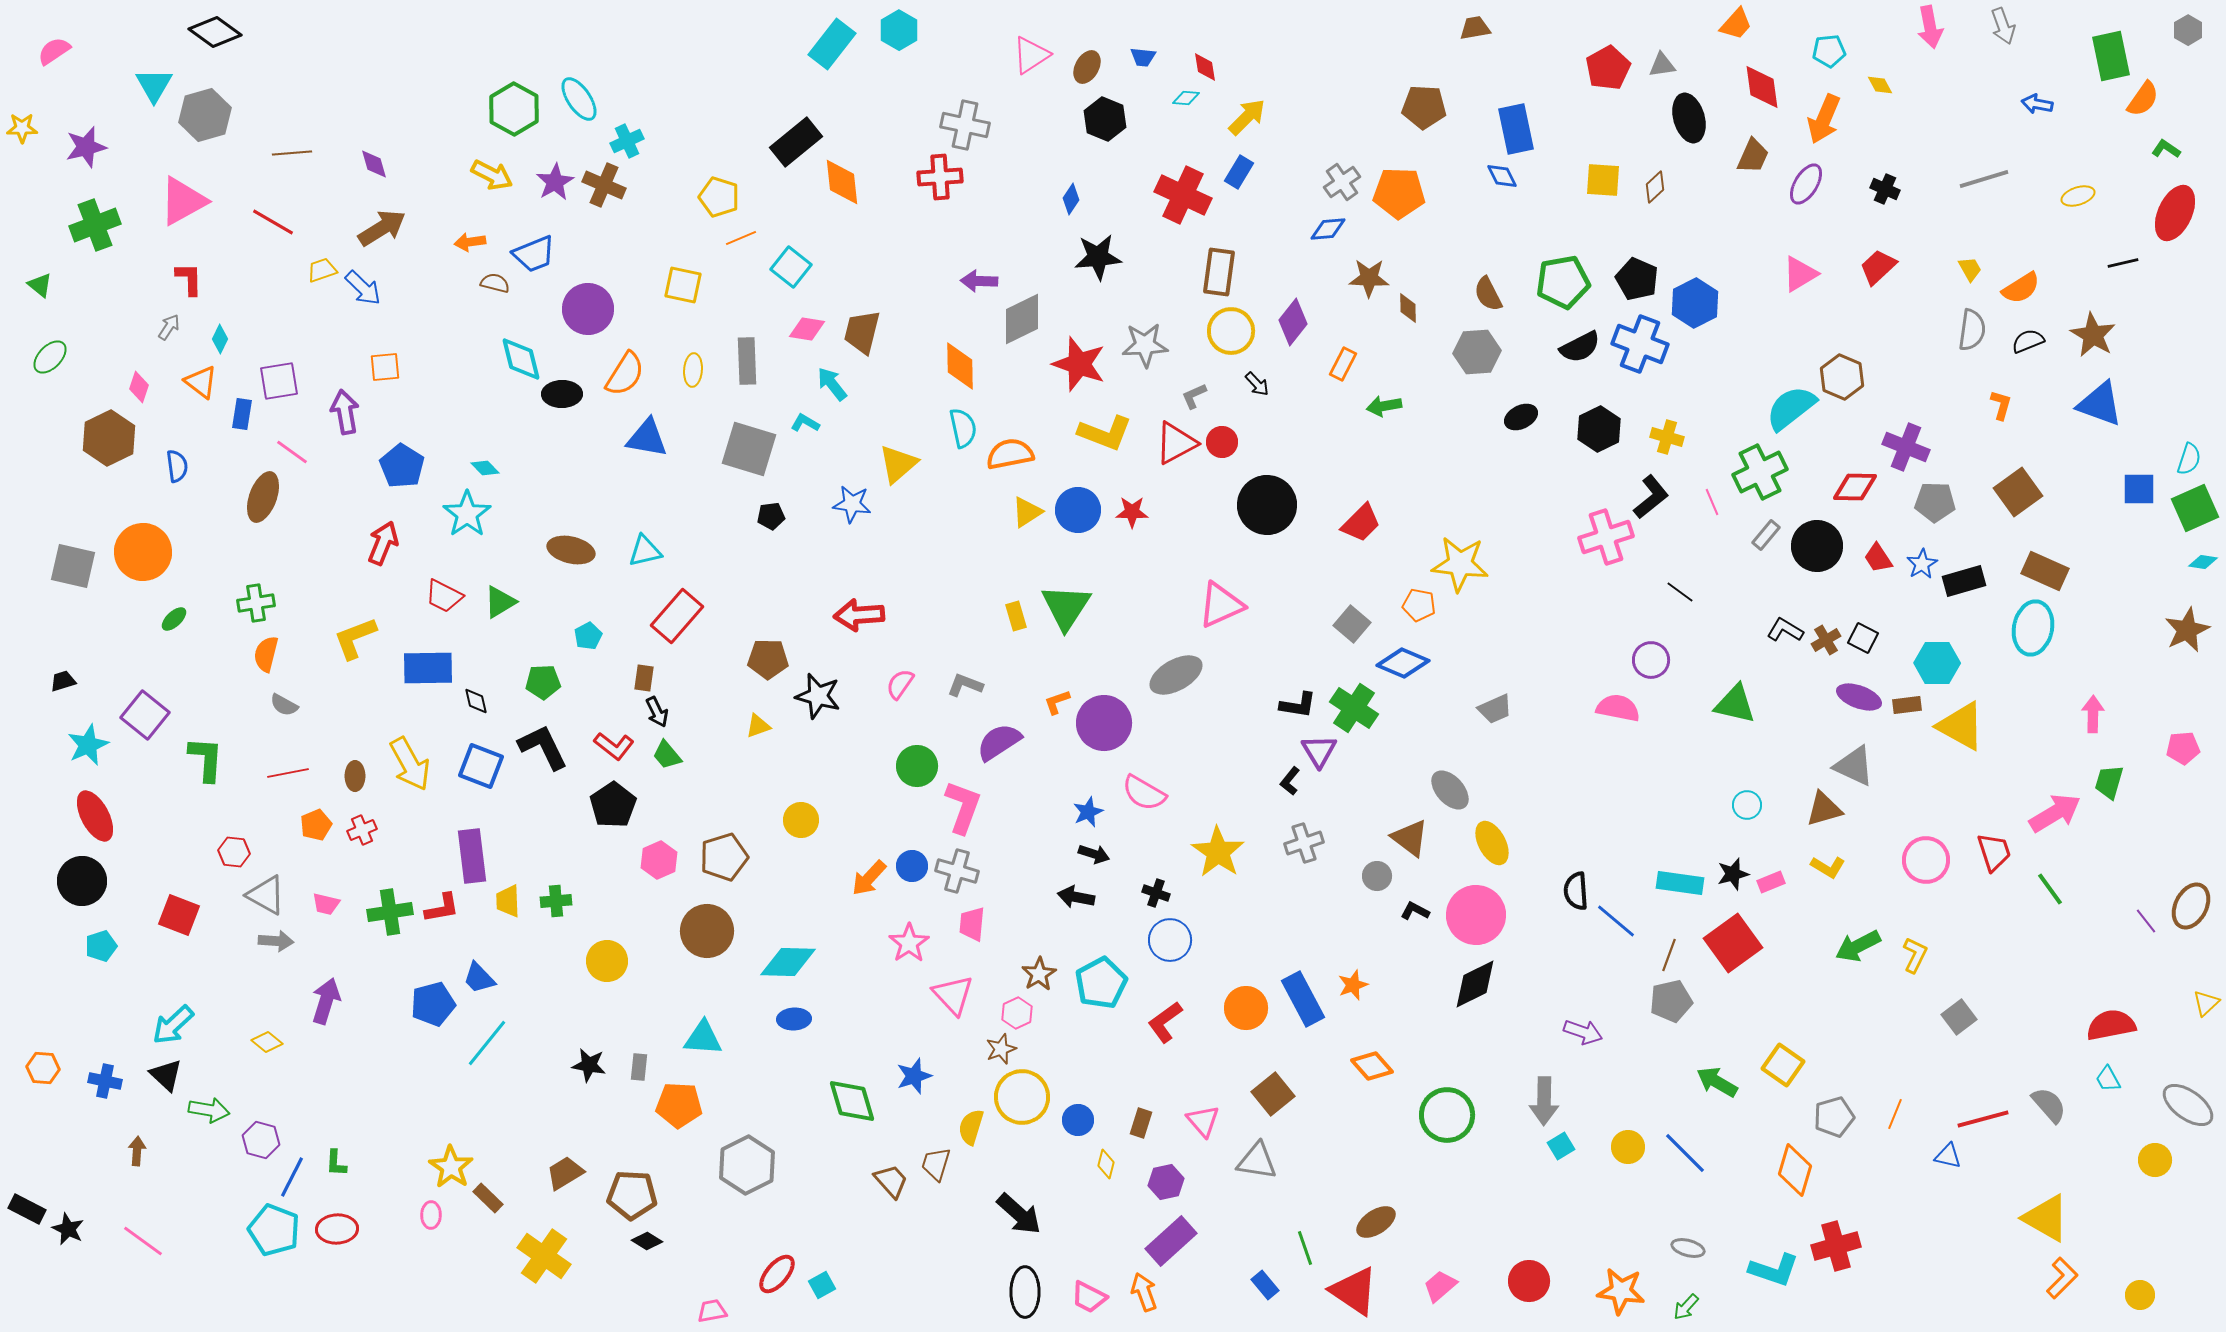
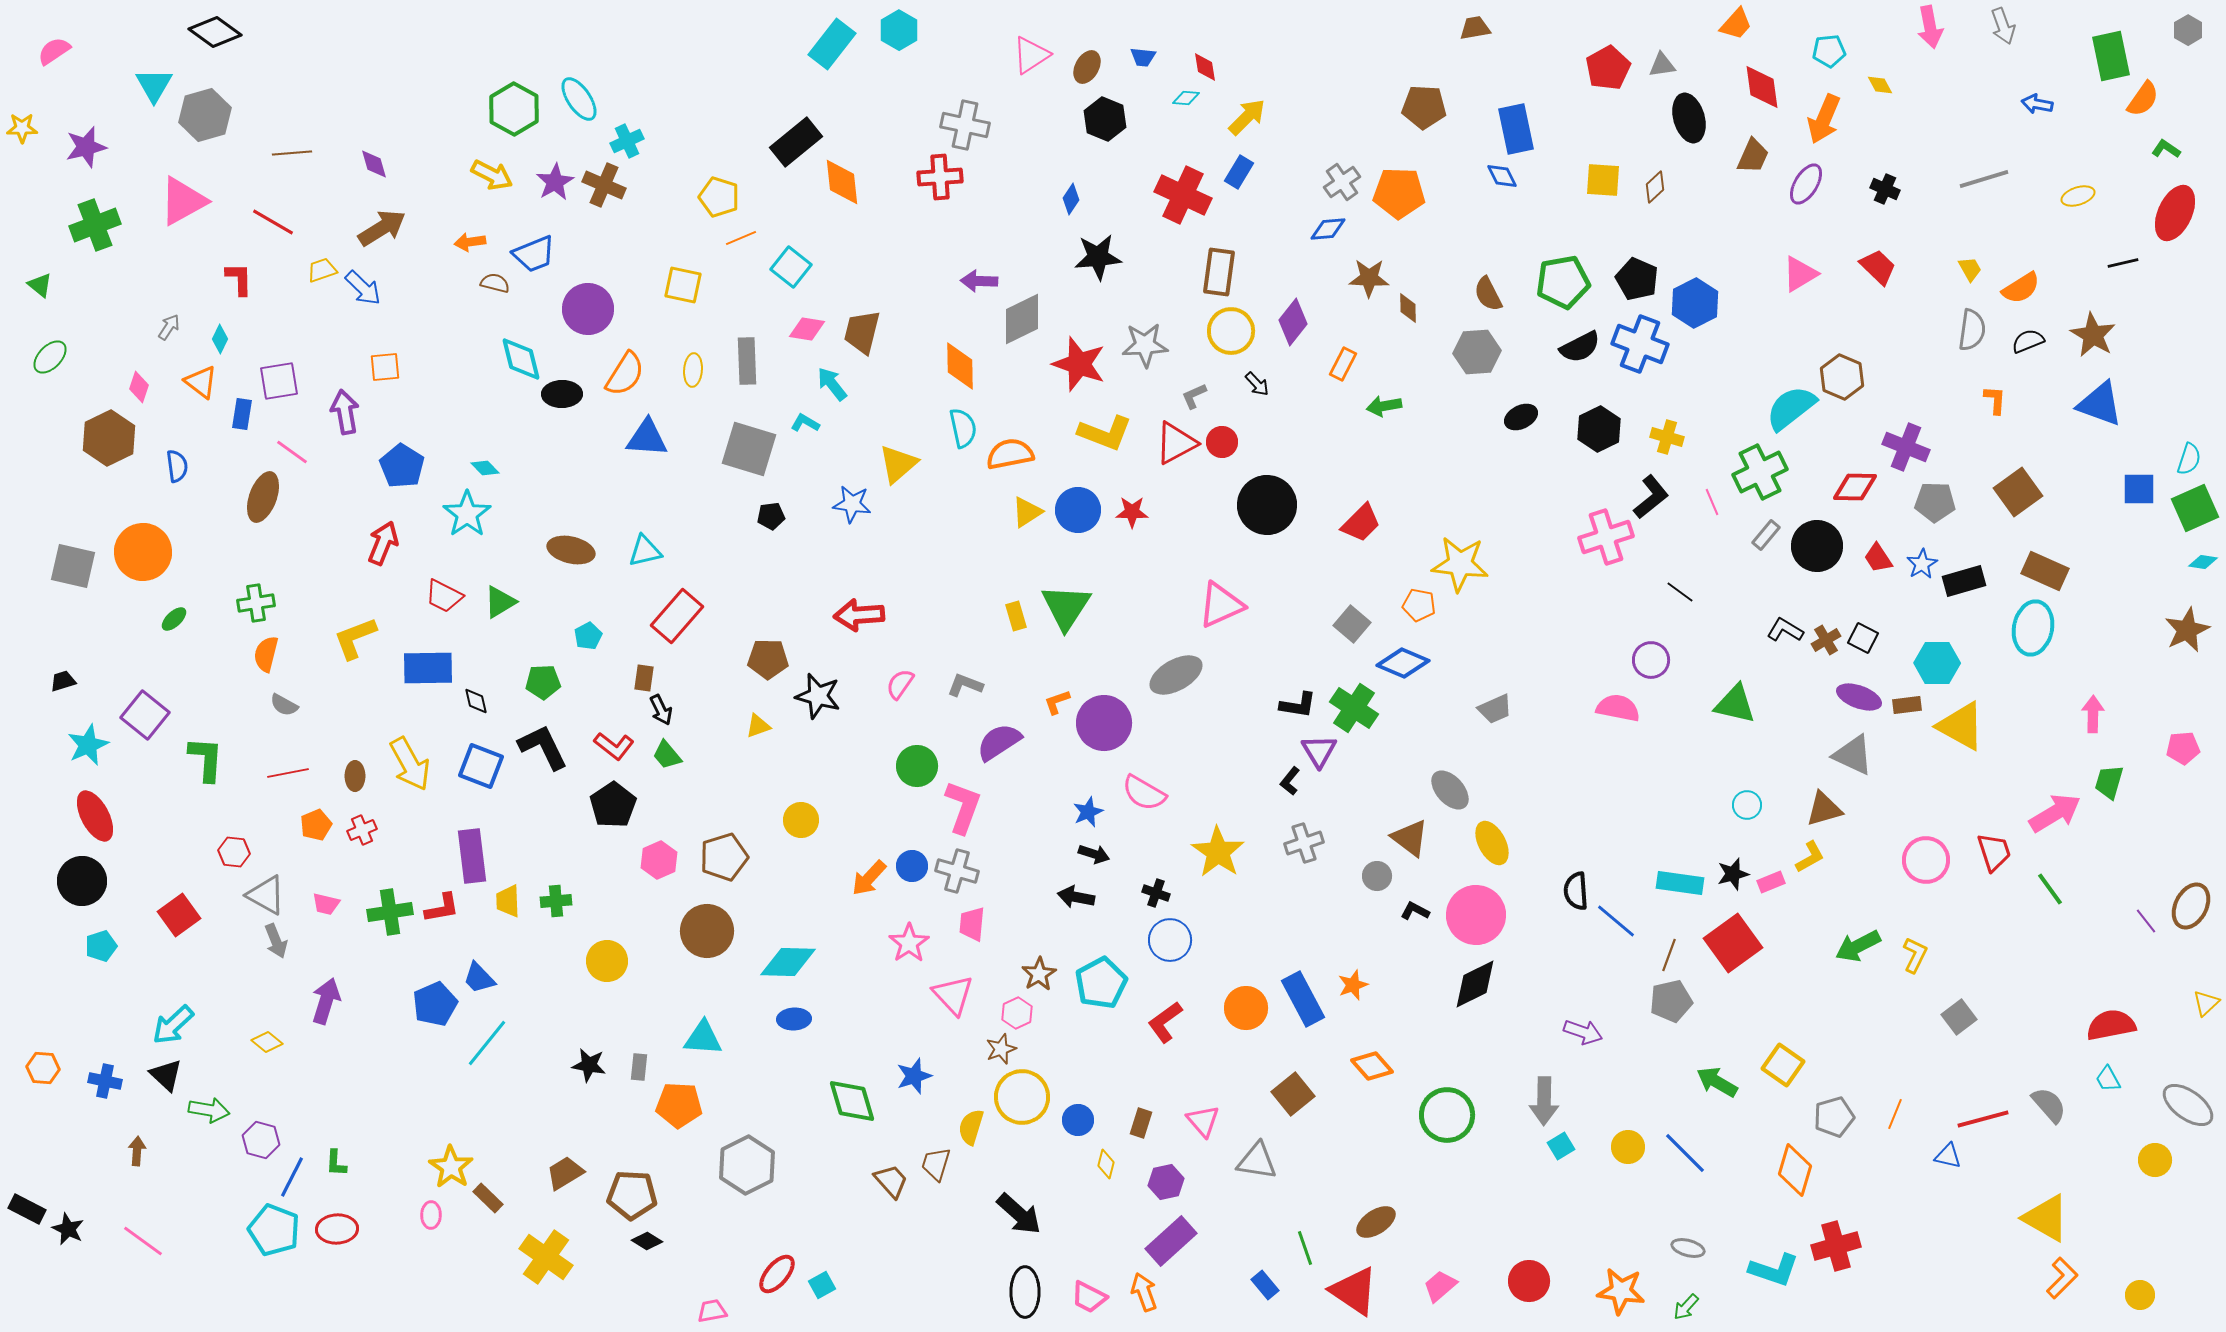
red trapezoid at (1878, 267): rotated 87 degrees clockwise
red L-shape at (189, 279): moved 50 px right
orange L-shape at (2001, 405): moved 6 px left, 5 px up; rotated 12 degrees counterclockwise
blue triangle at (647, 438): rotated 6 degrees counterclockwise
black arrow at (657, 712): moved 4 px right, 2 px up
gray triangle at (1854, 766): moved 1 px left, 11 px up
yellow L-shape at (1828, 867): moved 18 px left, 10 px up; rotated 60 degrees counterclockwise
red square at (179, 915): rotated 33 degrees clockwise
gray arrow at (276, 941): rotated 64 degrees clockwise
blue pentagon at (433, 1004): moved 2 px right; rotated 9 degrees counterclockwise
brown square at (1273, 1094): moved 20 px right
yellow cross at (544, 1256): moved 2 px right, 1 px down
